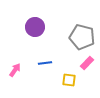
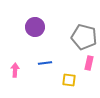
gray pentagon: moved 2 px right
pink rectangle: moved 2 px right; rotated 32 degrees counterclockwise
pink arrow: rotated 32 degrees counterclockwise
